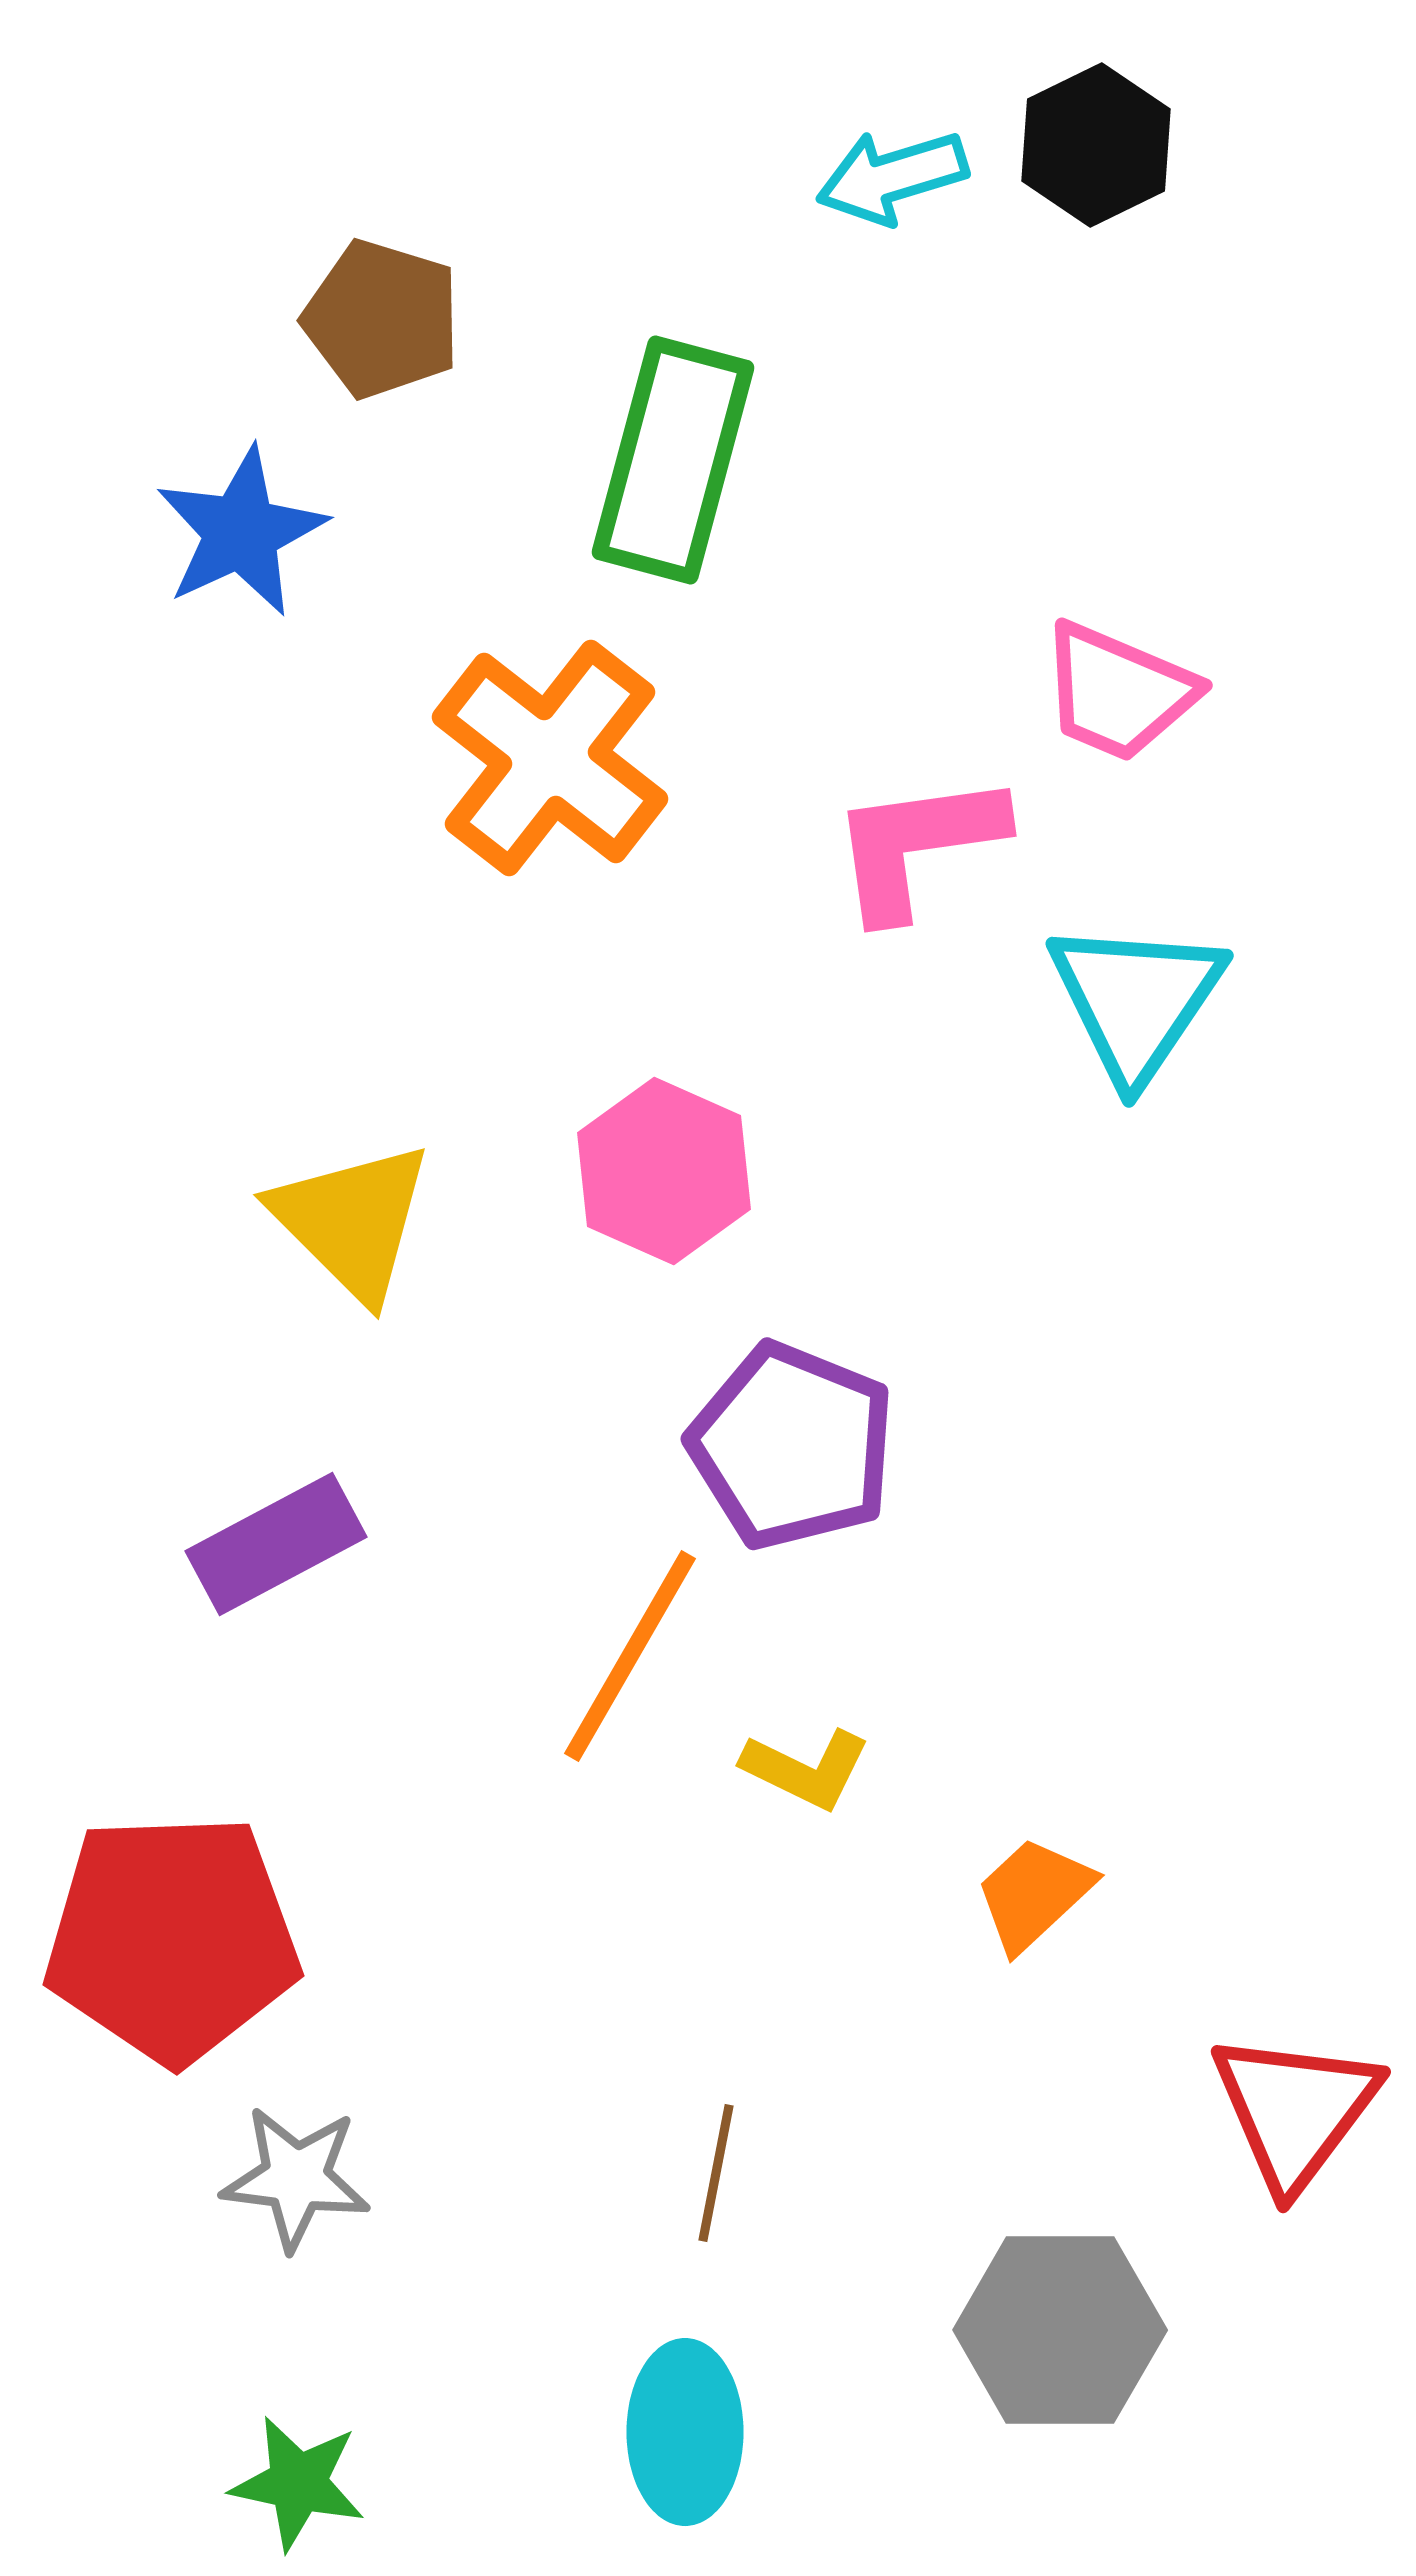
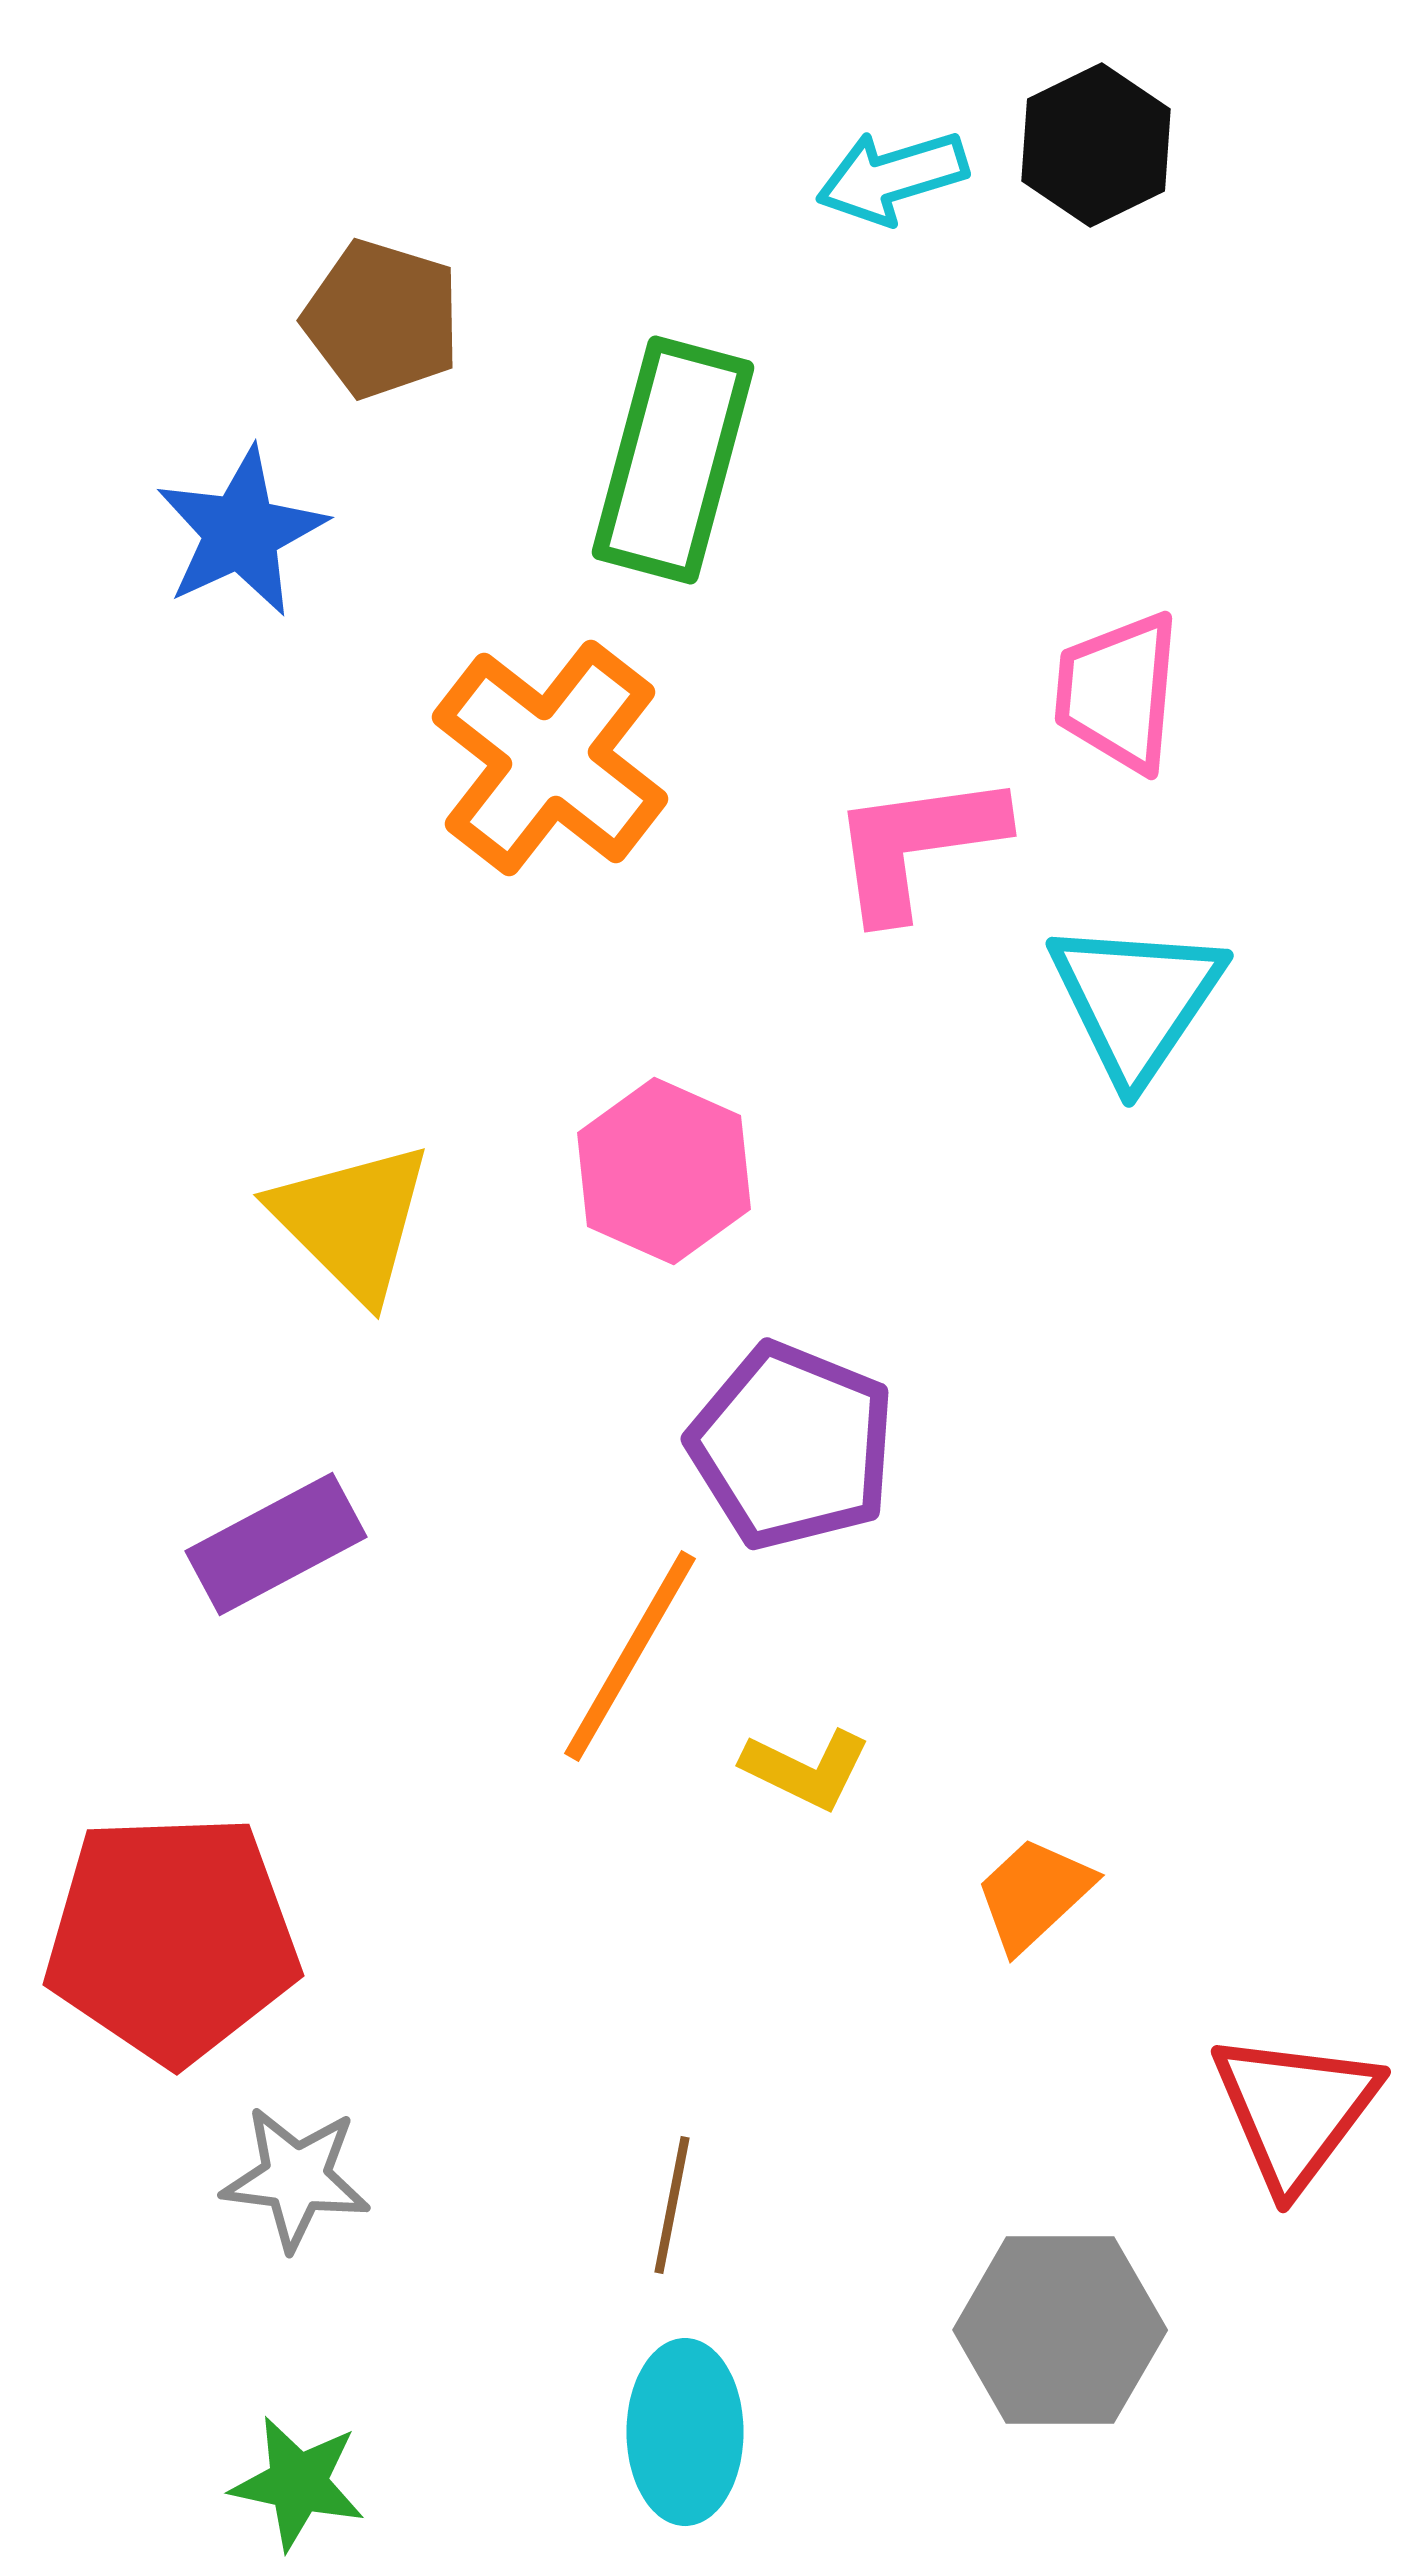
pink trapezoid: rotated 72 degrees clockwise
brown line: moved 44 px left, 32 px down
